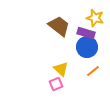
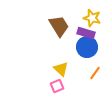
yellow star: moved 3 px left
brown trapezoid: rotated 20 degrees clockwise
orange line: moved 2 px right, 2 px down; rotated 16 degrees counterclockwise
pink square: moved 1 px right, 2 px down
